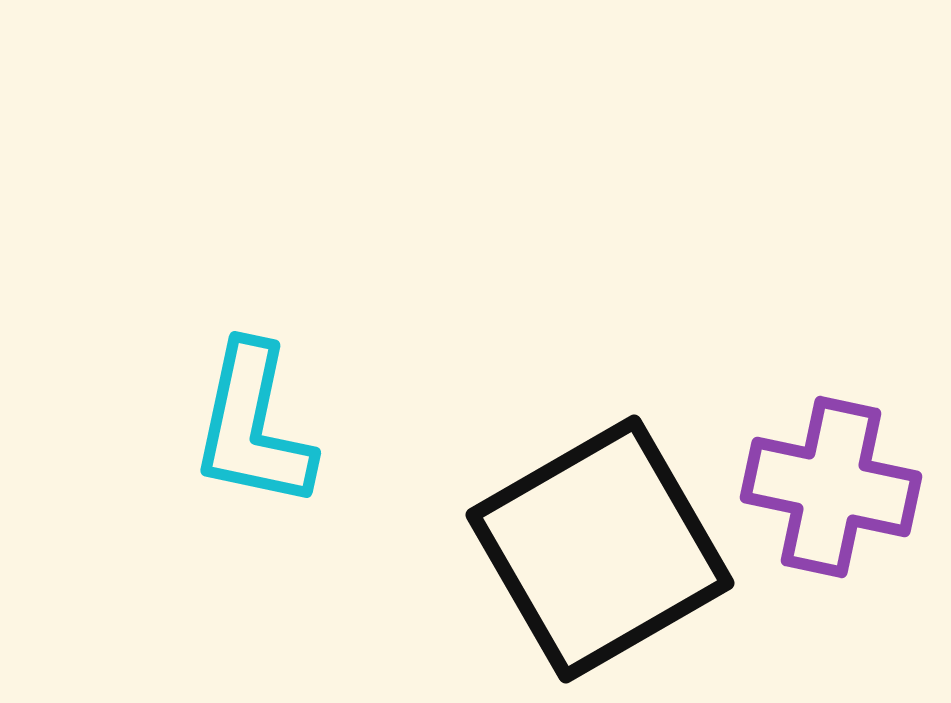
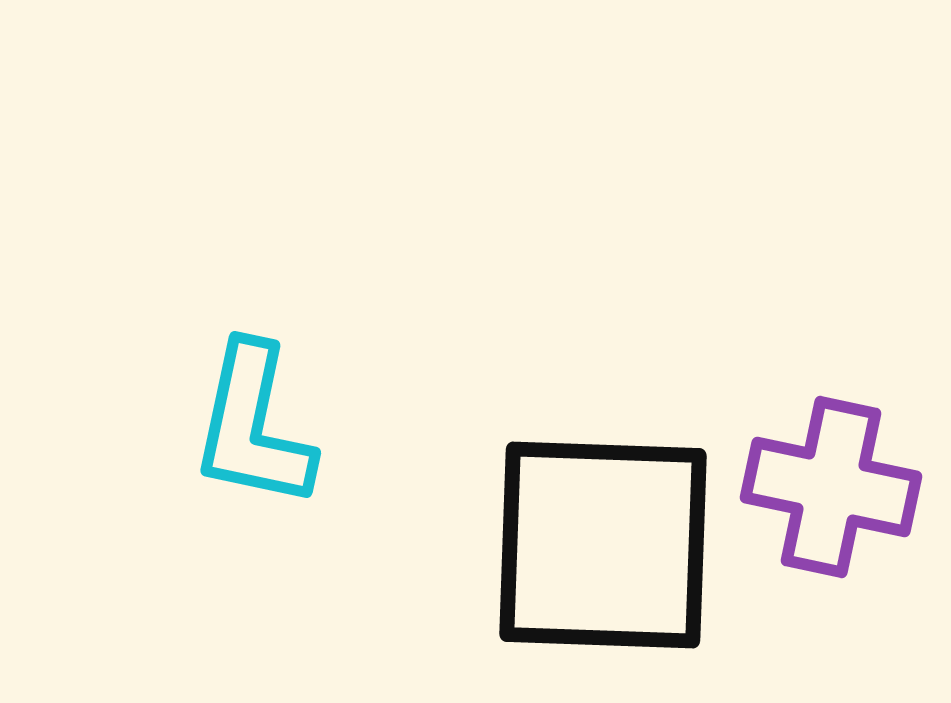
black square: moved 3 px right, 4 px up; rotated 32 degrees clockwise
